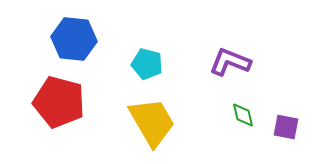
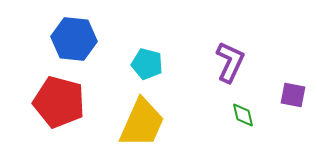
purple L-shape: rotated 93 degrees clockwise
yellow trapezoid: moved 10 px left, 1 px down; rotated 54 degrees clockwise
purple square: moved 7 px right, 32 px up
